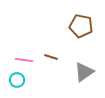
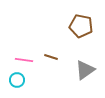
gray triangle: moved 1 px right, 2 px up
